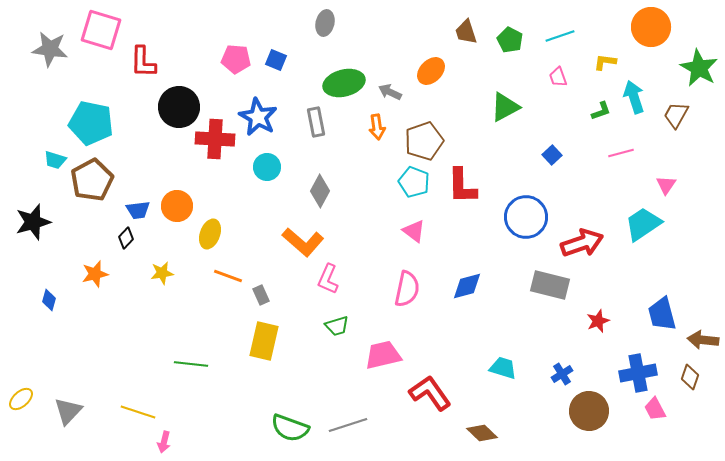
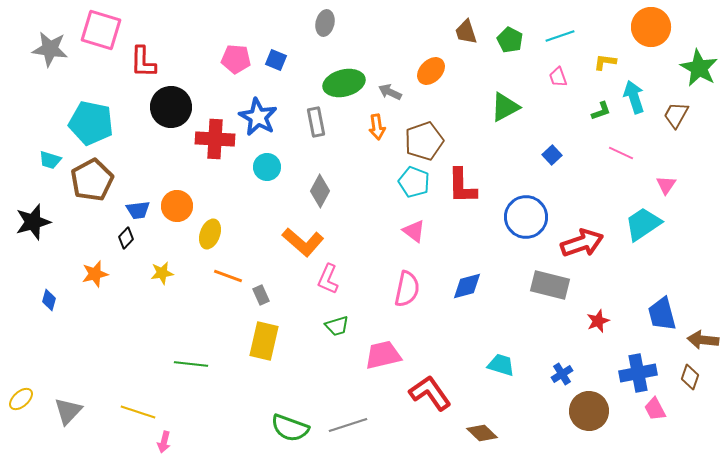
black circle at (179, 107): moved 8 px left
pink line at (621, 153): rotated 40 degrees clockwise
cyan trapezoid at (55, 160): moved 5 px left
cyan trapezoid at (503, 368): moved 2 px left, 3 px up
